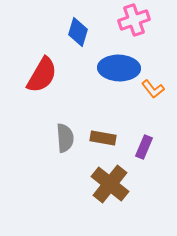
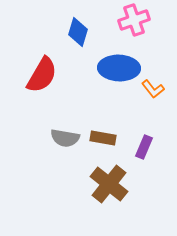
gray semicircle: rotated 104 degrees clockwise
brown cross: moved 1 px left
